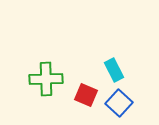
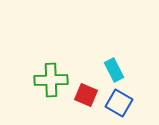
green cross: moved 5 px right, 1 px down
blue square: rotated 12 degrees counterclockwise
